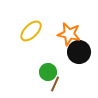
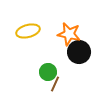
yellow ellipse: moved 3 px left; rotated 30 degrees clockwise
